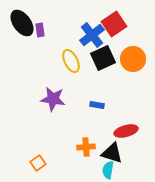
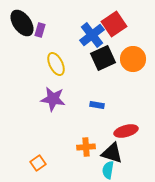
purple rectangle: rotated 24 degrees clockwise
yellow ellipse: moved 15 px left, 3 px down
